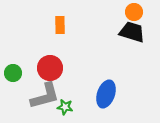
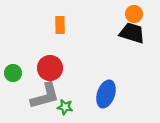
orange circle: moved 2 px down
black trapezoid: moved 1 px down
